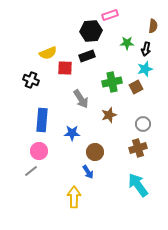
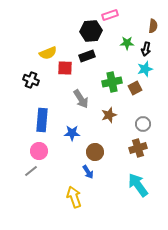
brown square: moved 1 px left, 1 px down
yellow arrow: rotated 20 degrees counterclockwise
